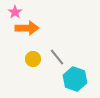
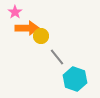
yellow circle: moved 8 px right, 23 px up
